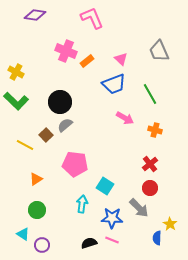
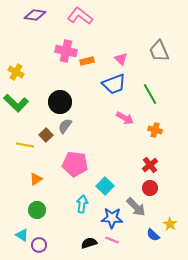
pink L-shape: moved 12 px left, 2 px up; rotated 30 degrees counterclockwise
pink cross: rotated 10 degrees counterclockwise
orange rectangle: rotated 24 degrees clockwise
green L-shape: moved 2 px down
gray semicircle: moved 1 px down; rotated 14 degrees counterclockwise
yellow line: rotated 18 degrees counterclockwise
red cross: moved 1 px down
cyan square: rotated 12 degrees clockwise
gray arrow: moved 3 px left, 1 px up
cyan triangle: moved 1 px left, 1 px down
blue semicircle: moved 4 px left, 3 px up; rotated 48 degrees counterclockwise
purple circle: moved 3 px left
